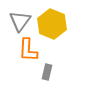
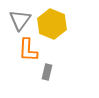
gray triangle: moved 1 px up
